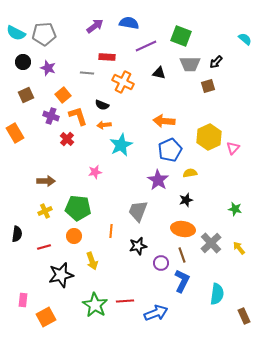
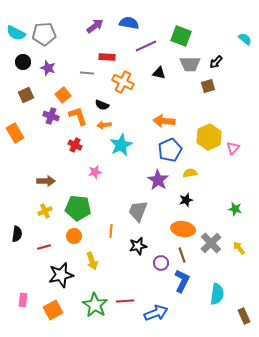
red cross at (67, 139): moved 8 px right, 6 px down; rotated 16 degrees counterclockwise
orange square at (46, 317): moved 7 px right, 7 px up
